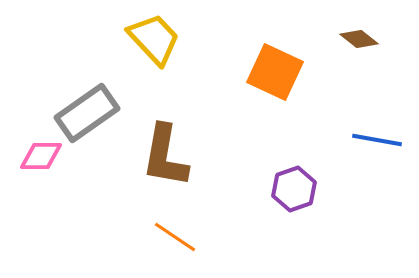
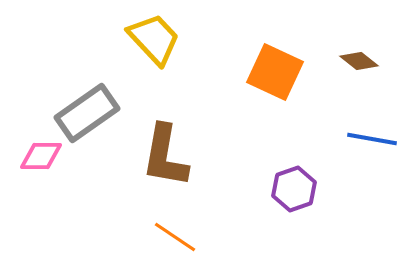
brown diamond: moved 22 px down
blue line: moved 5 px left, 1 px up
